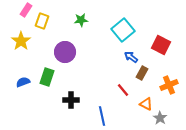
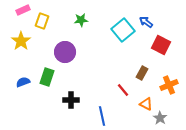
pink rectangle: moved 3 px left; rotated 32 degrees clockwise
blue arrow: moved 15 px right, 35 px up
